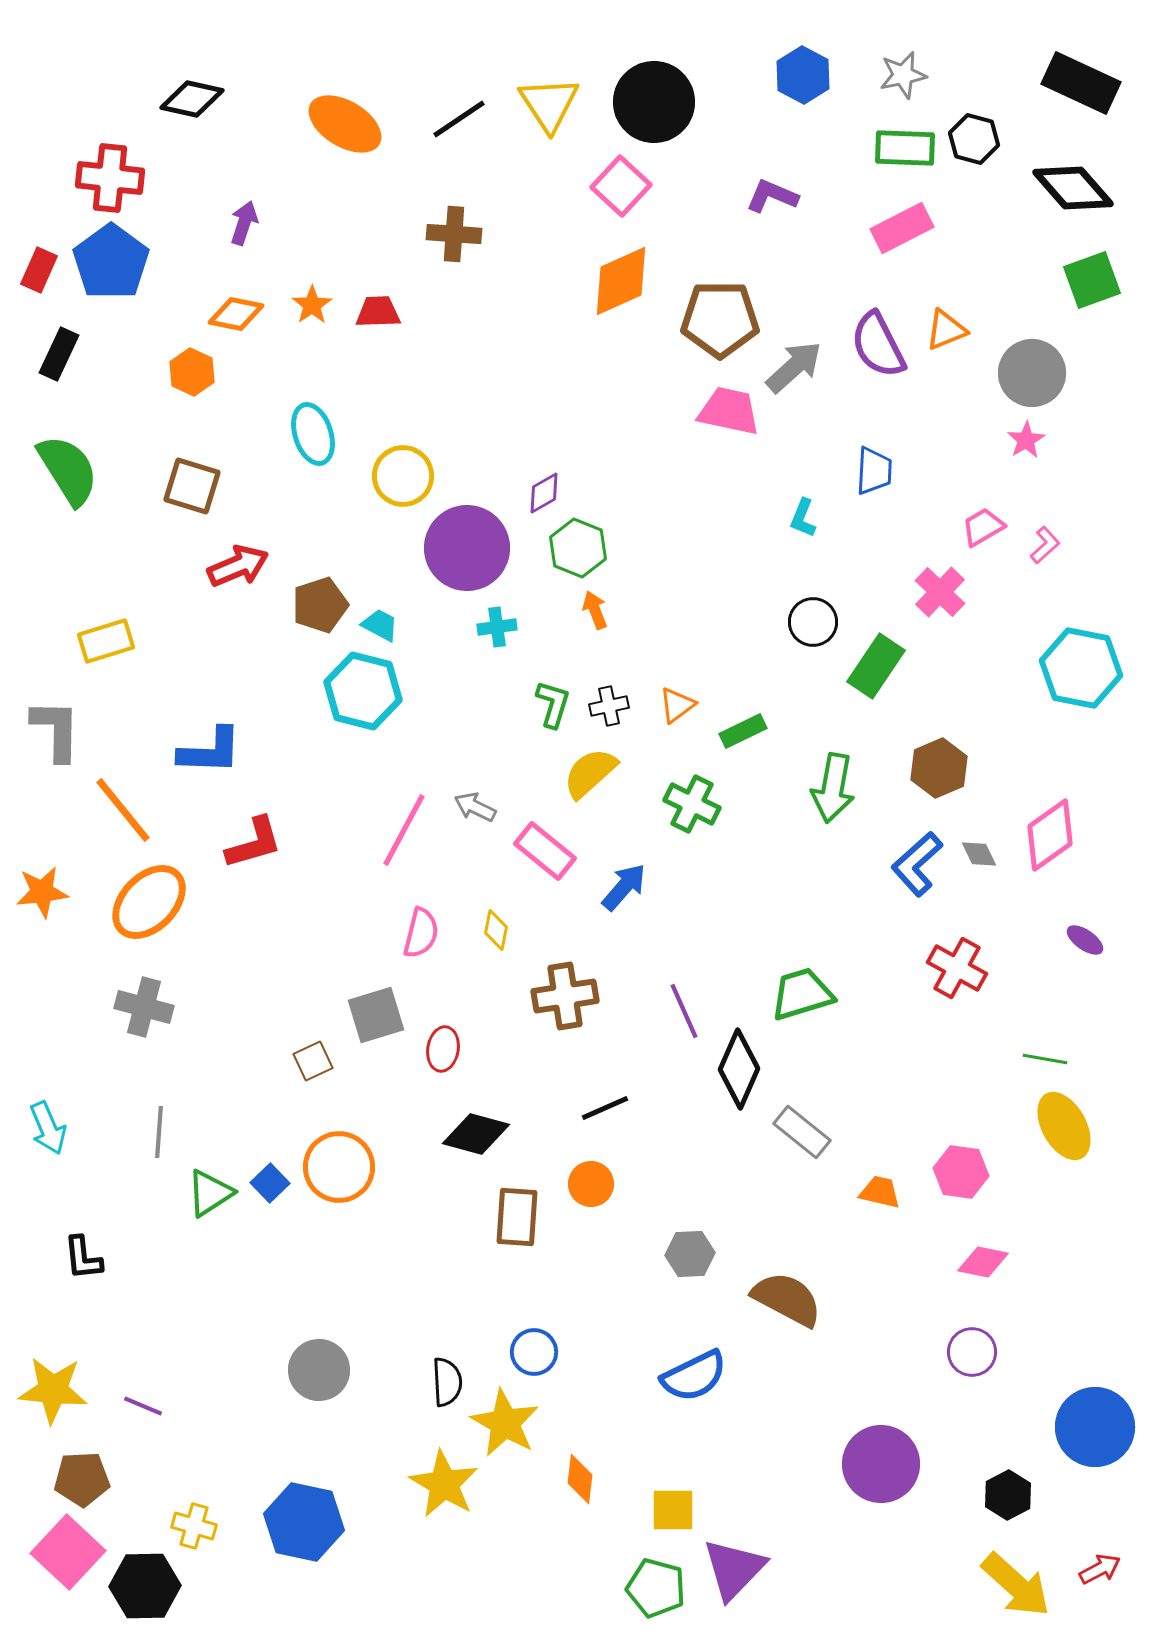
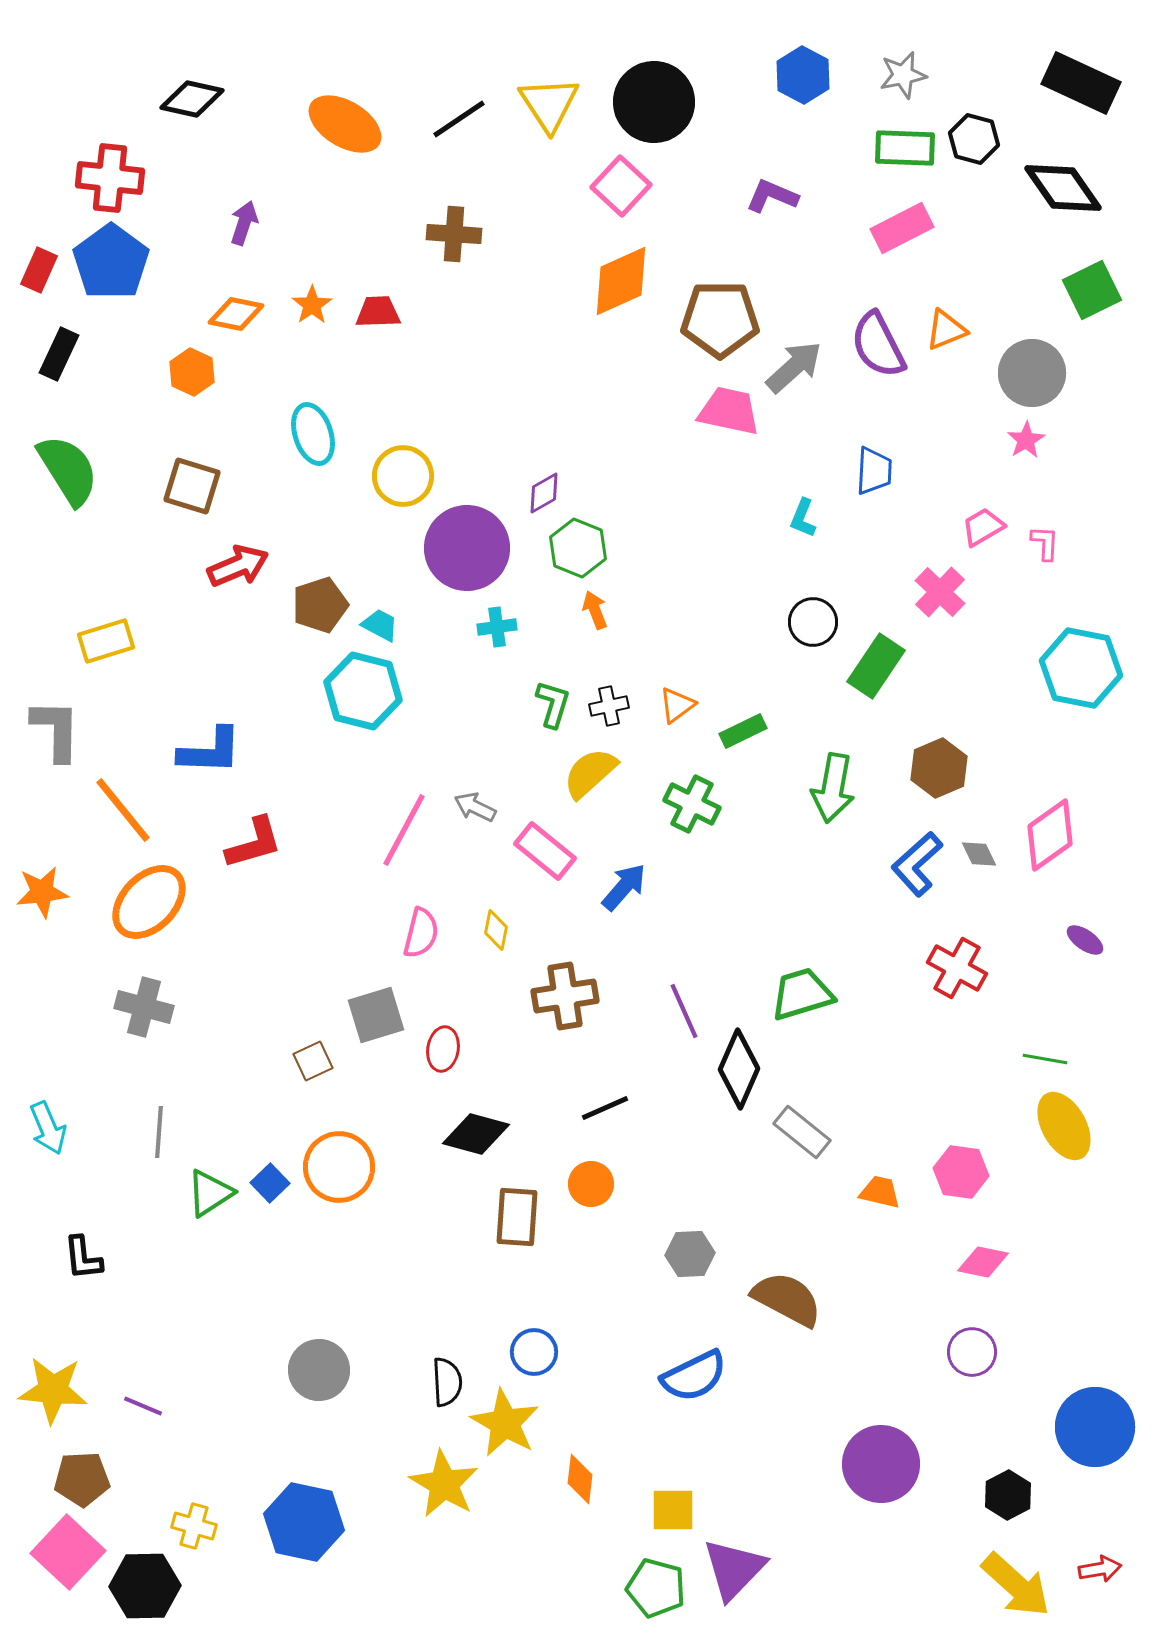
black diamond at (1073, 188): moved 10 px left; rotated 6 degrees clockwise
green square at (1092, 280): moved 10 px down; rotated 6 degrees counterclockwise
pink L-shape at (1045, 545): moved 2 px up; rotated 45 degrees counterclockwise
red arrow at (1100, 1569): rotated 18 degrees clockwise
